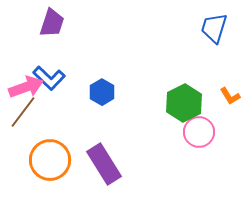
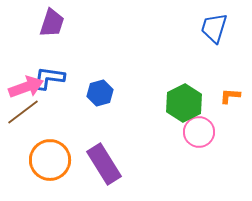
blue L-shape: rotated 144 degrees clockwise
blue hexagon: moved 2 px left, 1 px down; rotated 15 degrees clockwise
orange L-shape: rotated 125 degrees clockwise
brown line: rotated 16 degrees clockwise
